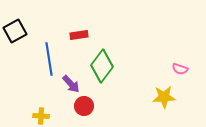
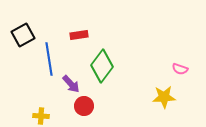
black square: moved 8 px right, 4 px down
